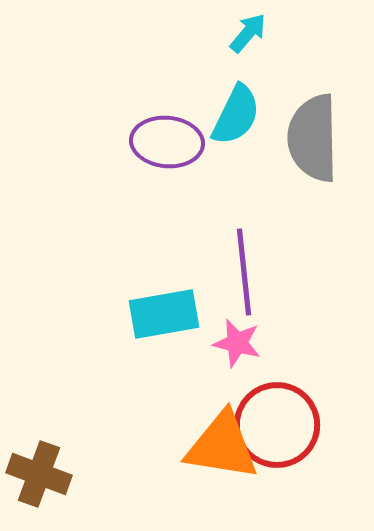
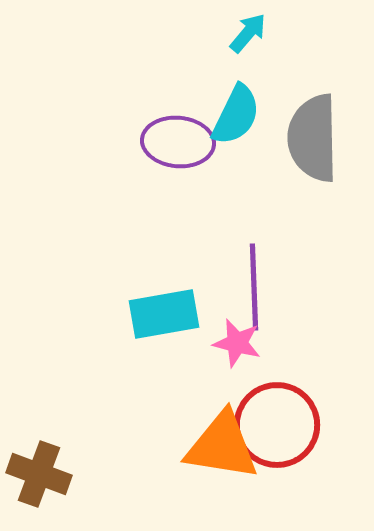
purple ellipse: moved 11 px right
purple line: moved 10 px right, 15 px down; rotated 4 degrees clockwise
